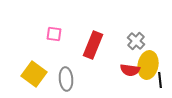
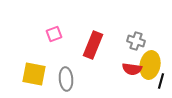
pink square: rotated 28 degrees counterclockwise
gray cross: rotated 24 degrees counterclockwise
yellow ellipse: moved 2 px right
red semicircle: moved 2 px right, 1 px up
yellow square: rotated 25 degrees counterclockwise
black line: moved 1 px right, 1 px down; rotated 21 degrees clockwise
